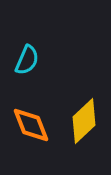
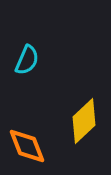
orange diamond: moved 4 px left, 21 px down
